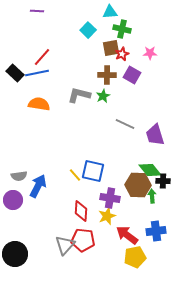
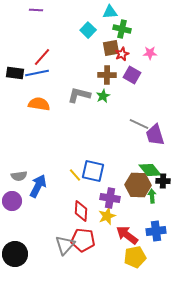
purple line: moved 1 px left, 1 px up
black rectangle: rotated 36 degrees counterclockwise
gray line: moved 14 px right
purple circle: moved 1 px left, 1 px down
